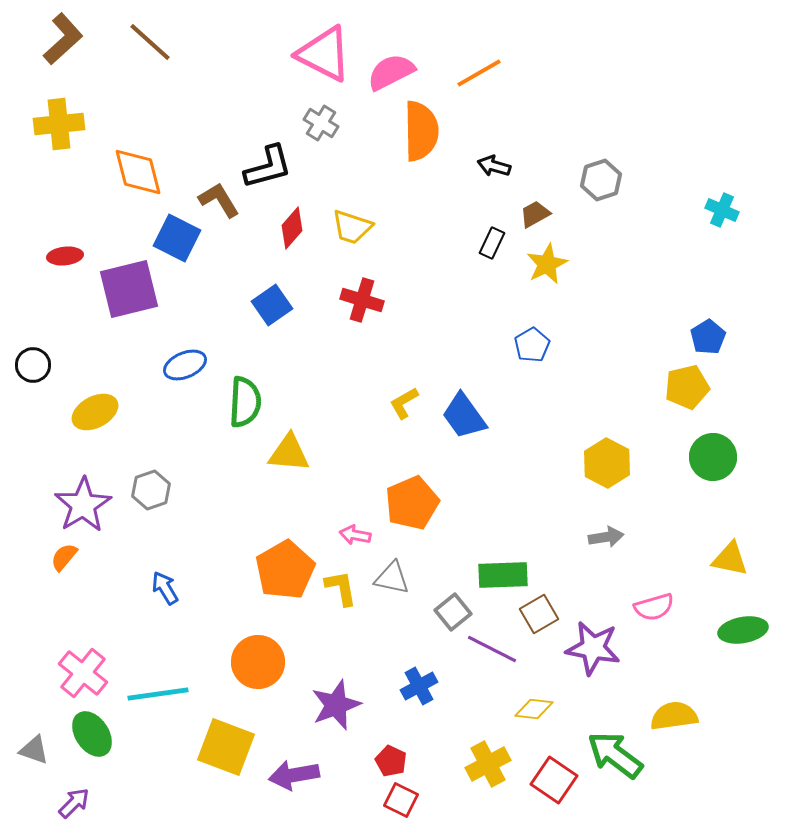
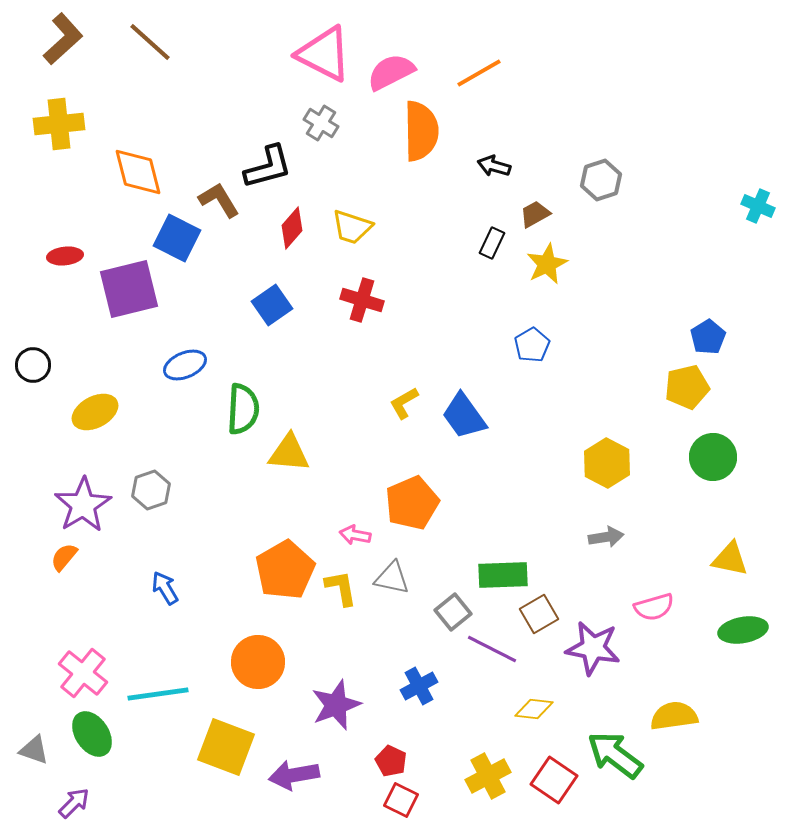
cyan cross at (722, 210): moved 36 px right, 4 px up
green semicircle at (245, 402): moved 2 px left, 7 px down
yellow cross at (488, 764): moved 12 px down
